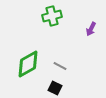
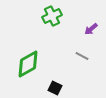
green cross: rotated 12 degrees counterclockwise
purple arrow: rotated 24 degrees clockwise
gray line: moved 22 px right, 10 px up
